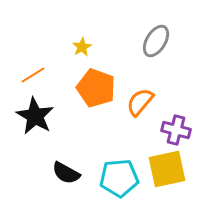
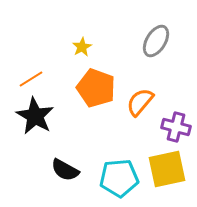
orange line: moved 2 px left, 4 px down
purple cross: moved 3 px up
black semicircle: moved 1 px left, 3 px up
